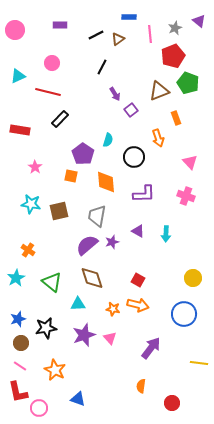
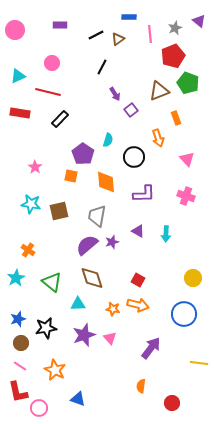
red rectangle at (20, 130): moved 17 px up
pink triangle at (190, 162): moved 3 px left, 3 px up
